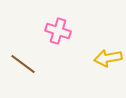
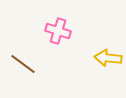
yellow arrow: rotated 16 degrees clockwise
